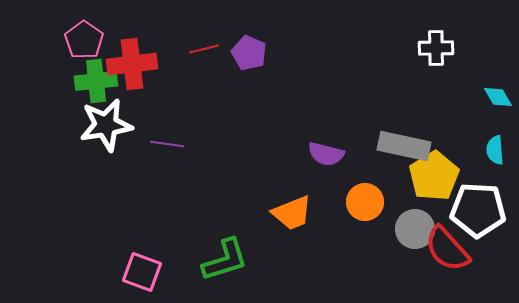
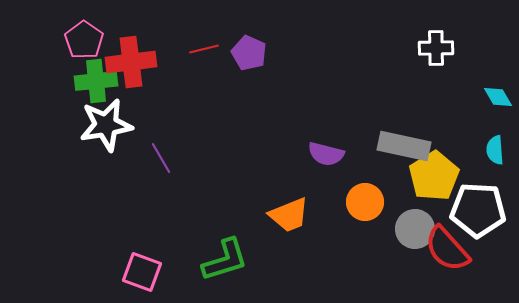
red cross: moved 1 px left, 2 px up
purple line: moved 6 px left, 14 px down; rotated 52 degrees clockwise
orange trapezoid: moved 3 px left, 2 px down
